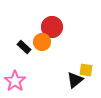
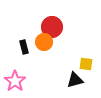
orange circle: moved 2 px right
black rectangle: rotated 32 degrees clockwise
yellow square: moved 6 px up
black triangle: rotated 24 degrees clockwise
